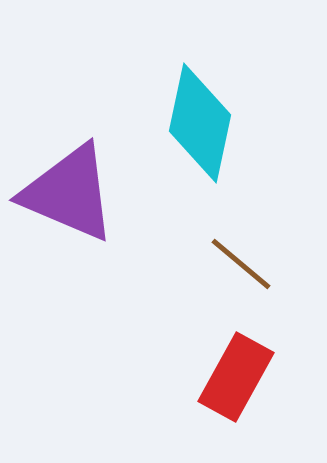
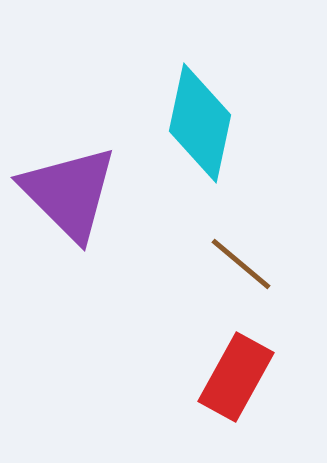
purple triangle: rotated 22 degrees clockwise
